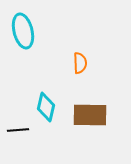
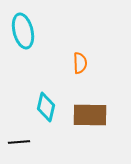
black line: moved 1 px right, 12 px down
